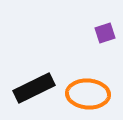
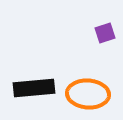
black rectangle: rotated 21 degrees clockwise
